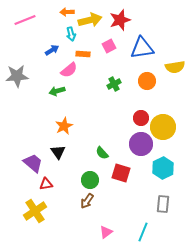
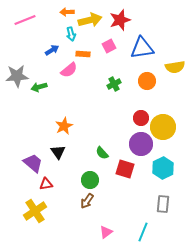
green arrow: moved 18 px left, 4 px up
red square: moved 4 px right, 4 px up
